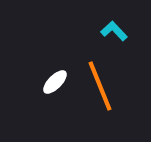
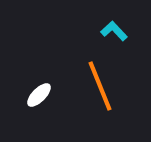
white ellipse: moved 16 px left, 13 px down
